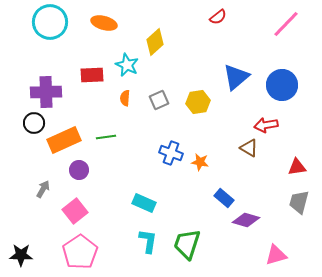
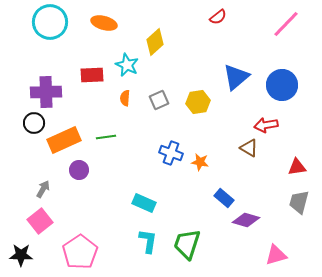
pink square: moved 35 px left, 10 px down
